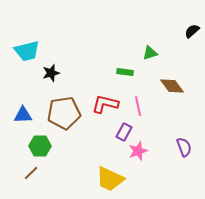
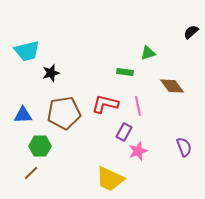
black semicircle: moved 1 px left, 1 px down
green triangle: moved 2 px left
